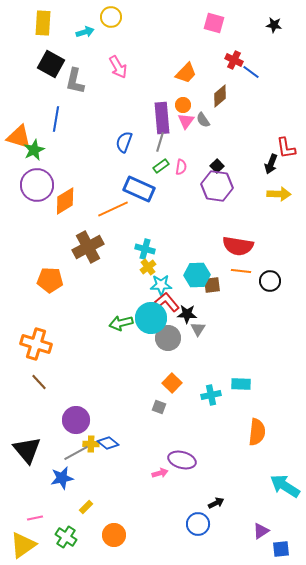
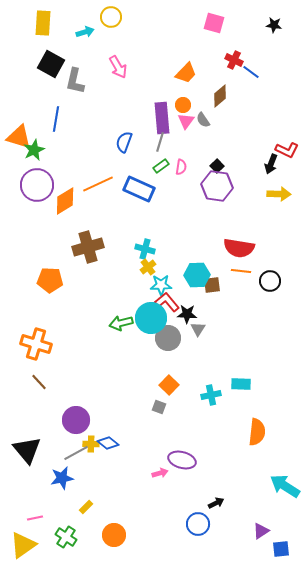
red L-shape at (286, 148): moved 1 px right, 2 px down; rotated 55 degrees counterclockwise
orange line at (113, 209): moved 15 px left, 25 px up
red semicircle at (238, 246): moved 1 px right, 2 px down
brown cross at (88, 247): rotated 12 degrees clockwise
orange square at (172, 383): moved 3 px left, 2 px down
